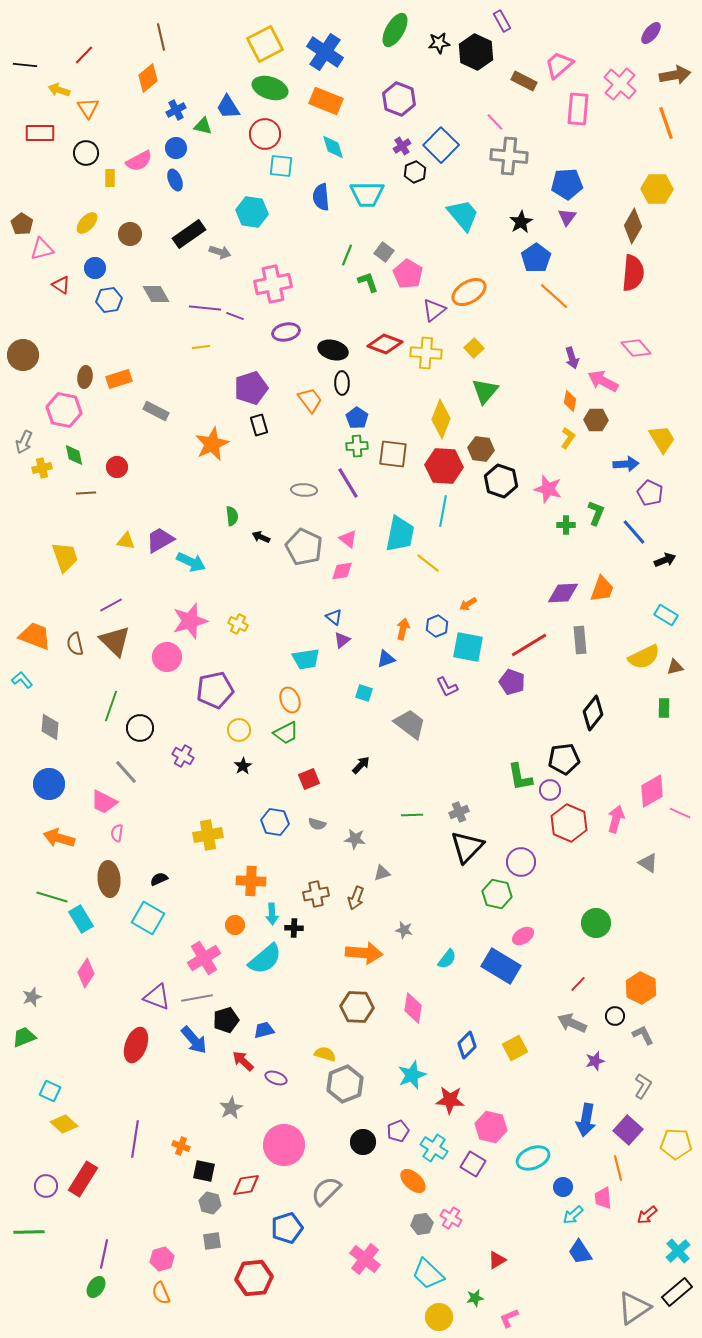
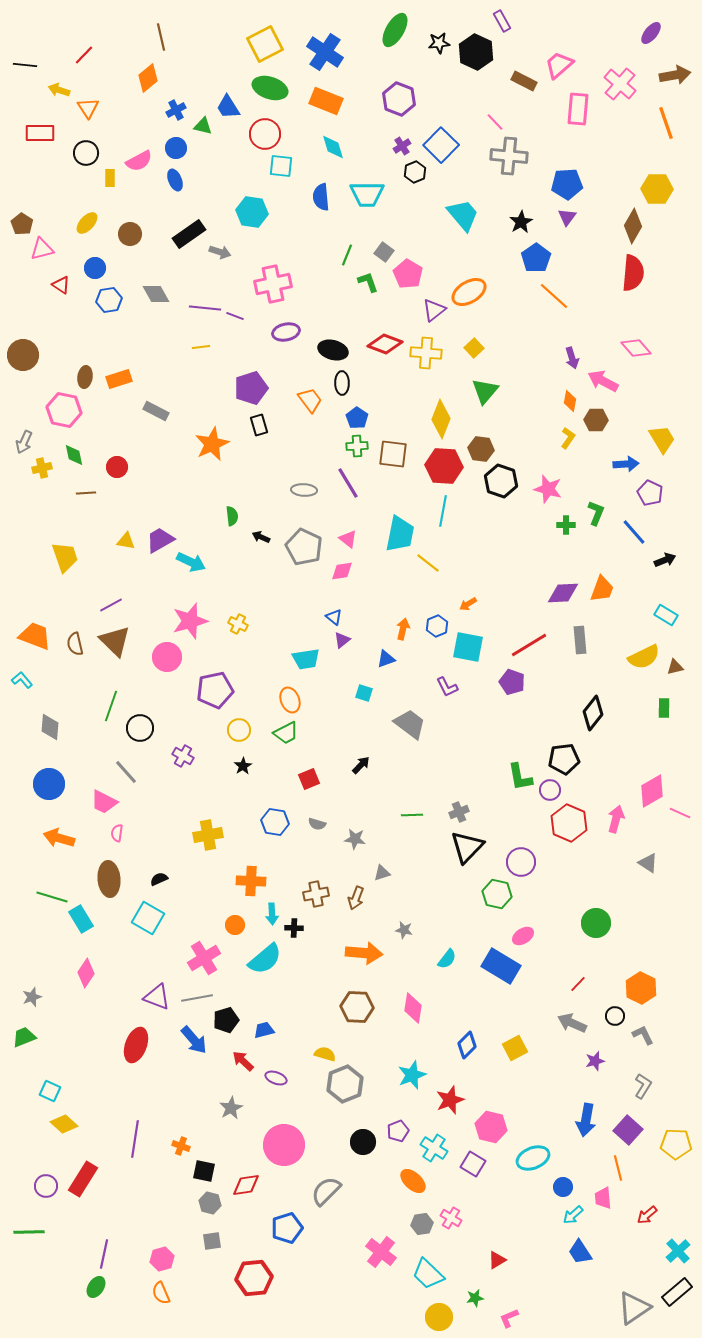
red star at (450, 1100): rotated 24 degrees counterclockwise
pink cross at (365, 1259): moved 16 px right, 7 px up
